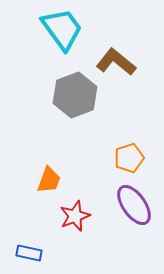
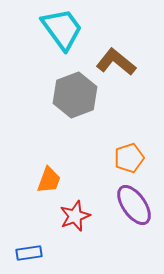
blue rectangle: rotated 20 degrees counterclockwise
